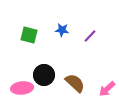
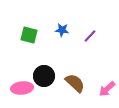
black circle: moved 1 px down
